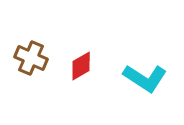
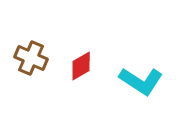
cyan L-shape: moved 4 px left, 3 px down
